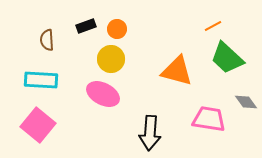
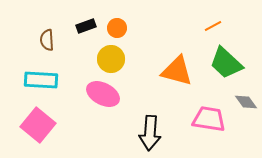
orange circle: moved 1 px up
green trapezoid: moved 1 px left, 5 px down
